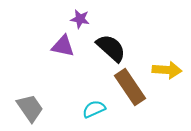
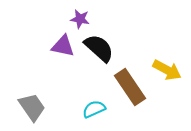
black semicircle: moved 12 px left
yellow arrow: rotated 24 degrees clockwise
gray trapezoid: moved 2 px right, 1 px up
